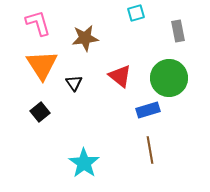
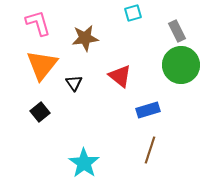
cyan square: moved 3 px left
gray rectangle: moved 1 px left; rotated 15 degrees counterclockwise
orange triangle: rotated 12 degrees clockwise
green circle: moved 12 px right, 13 px up
brown line: rotated 28 degrees clockwise
